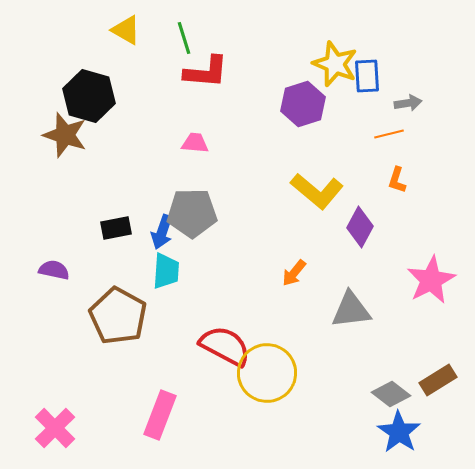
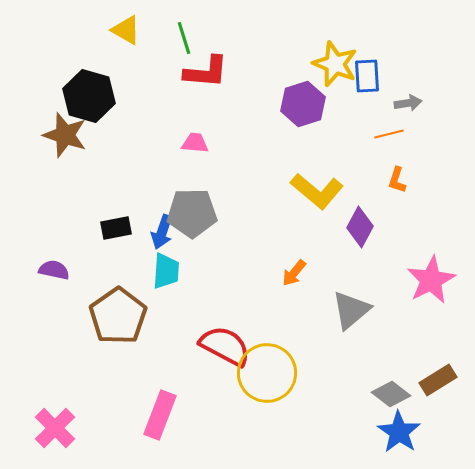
gray triangle: rotated 33 degrees counterclockwise
brown pentagon: rotated 8 degrees clockwise
